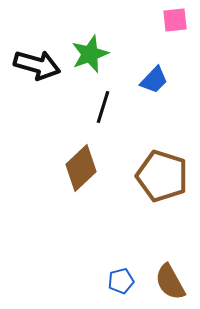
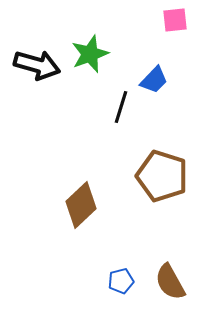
black line: moved 18 px right
brown diamond: moved 37 px down
